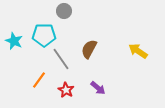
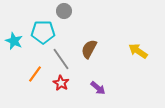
cyan pentagon: moved 1 px left, 3 px up
orange line: moved 4 px left, 6 px up
red star: moved 5 px left, 7 px up
